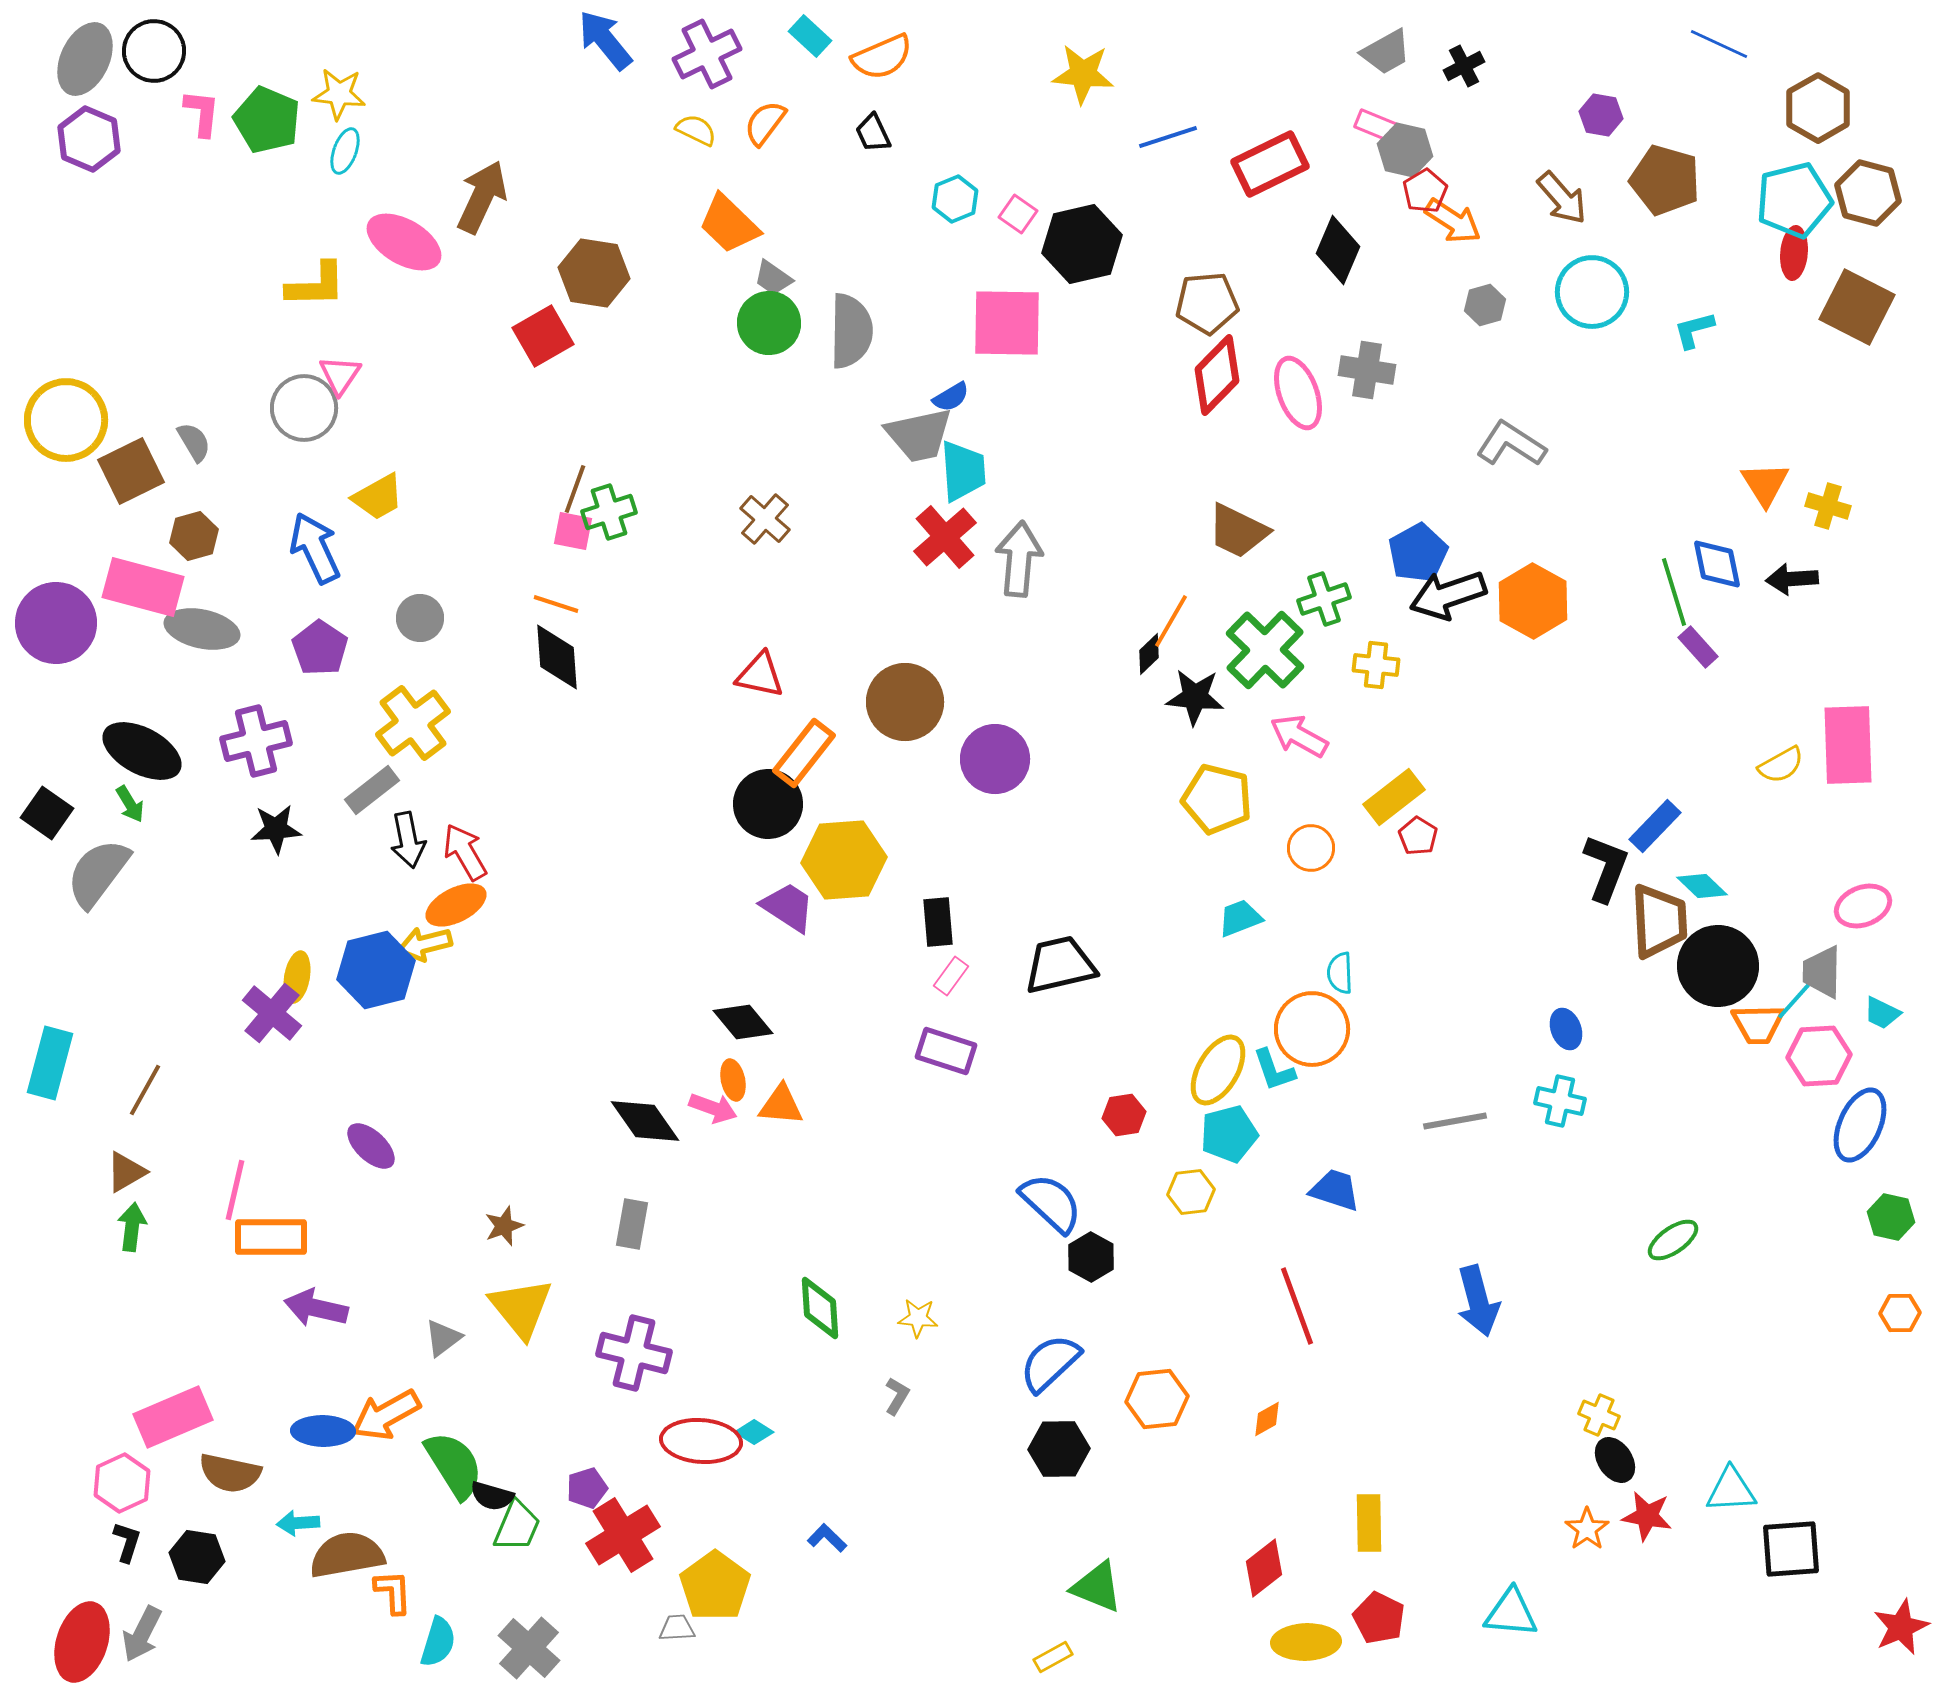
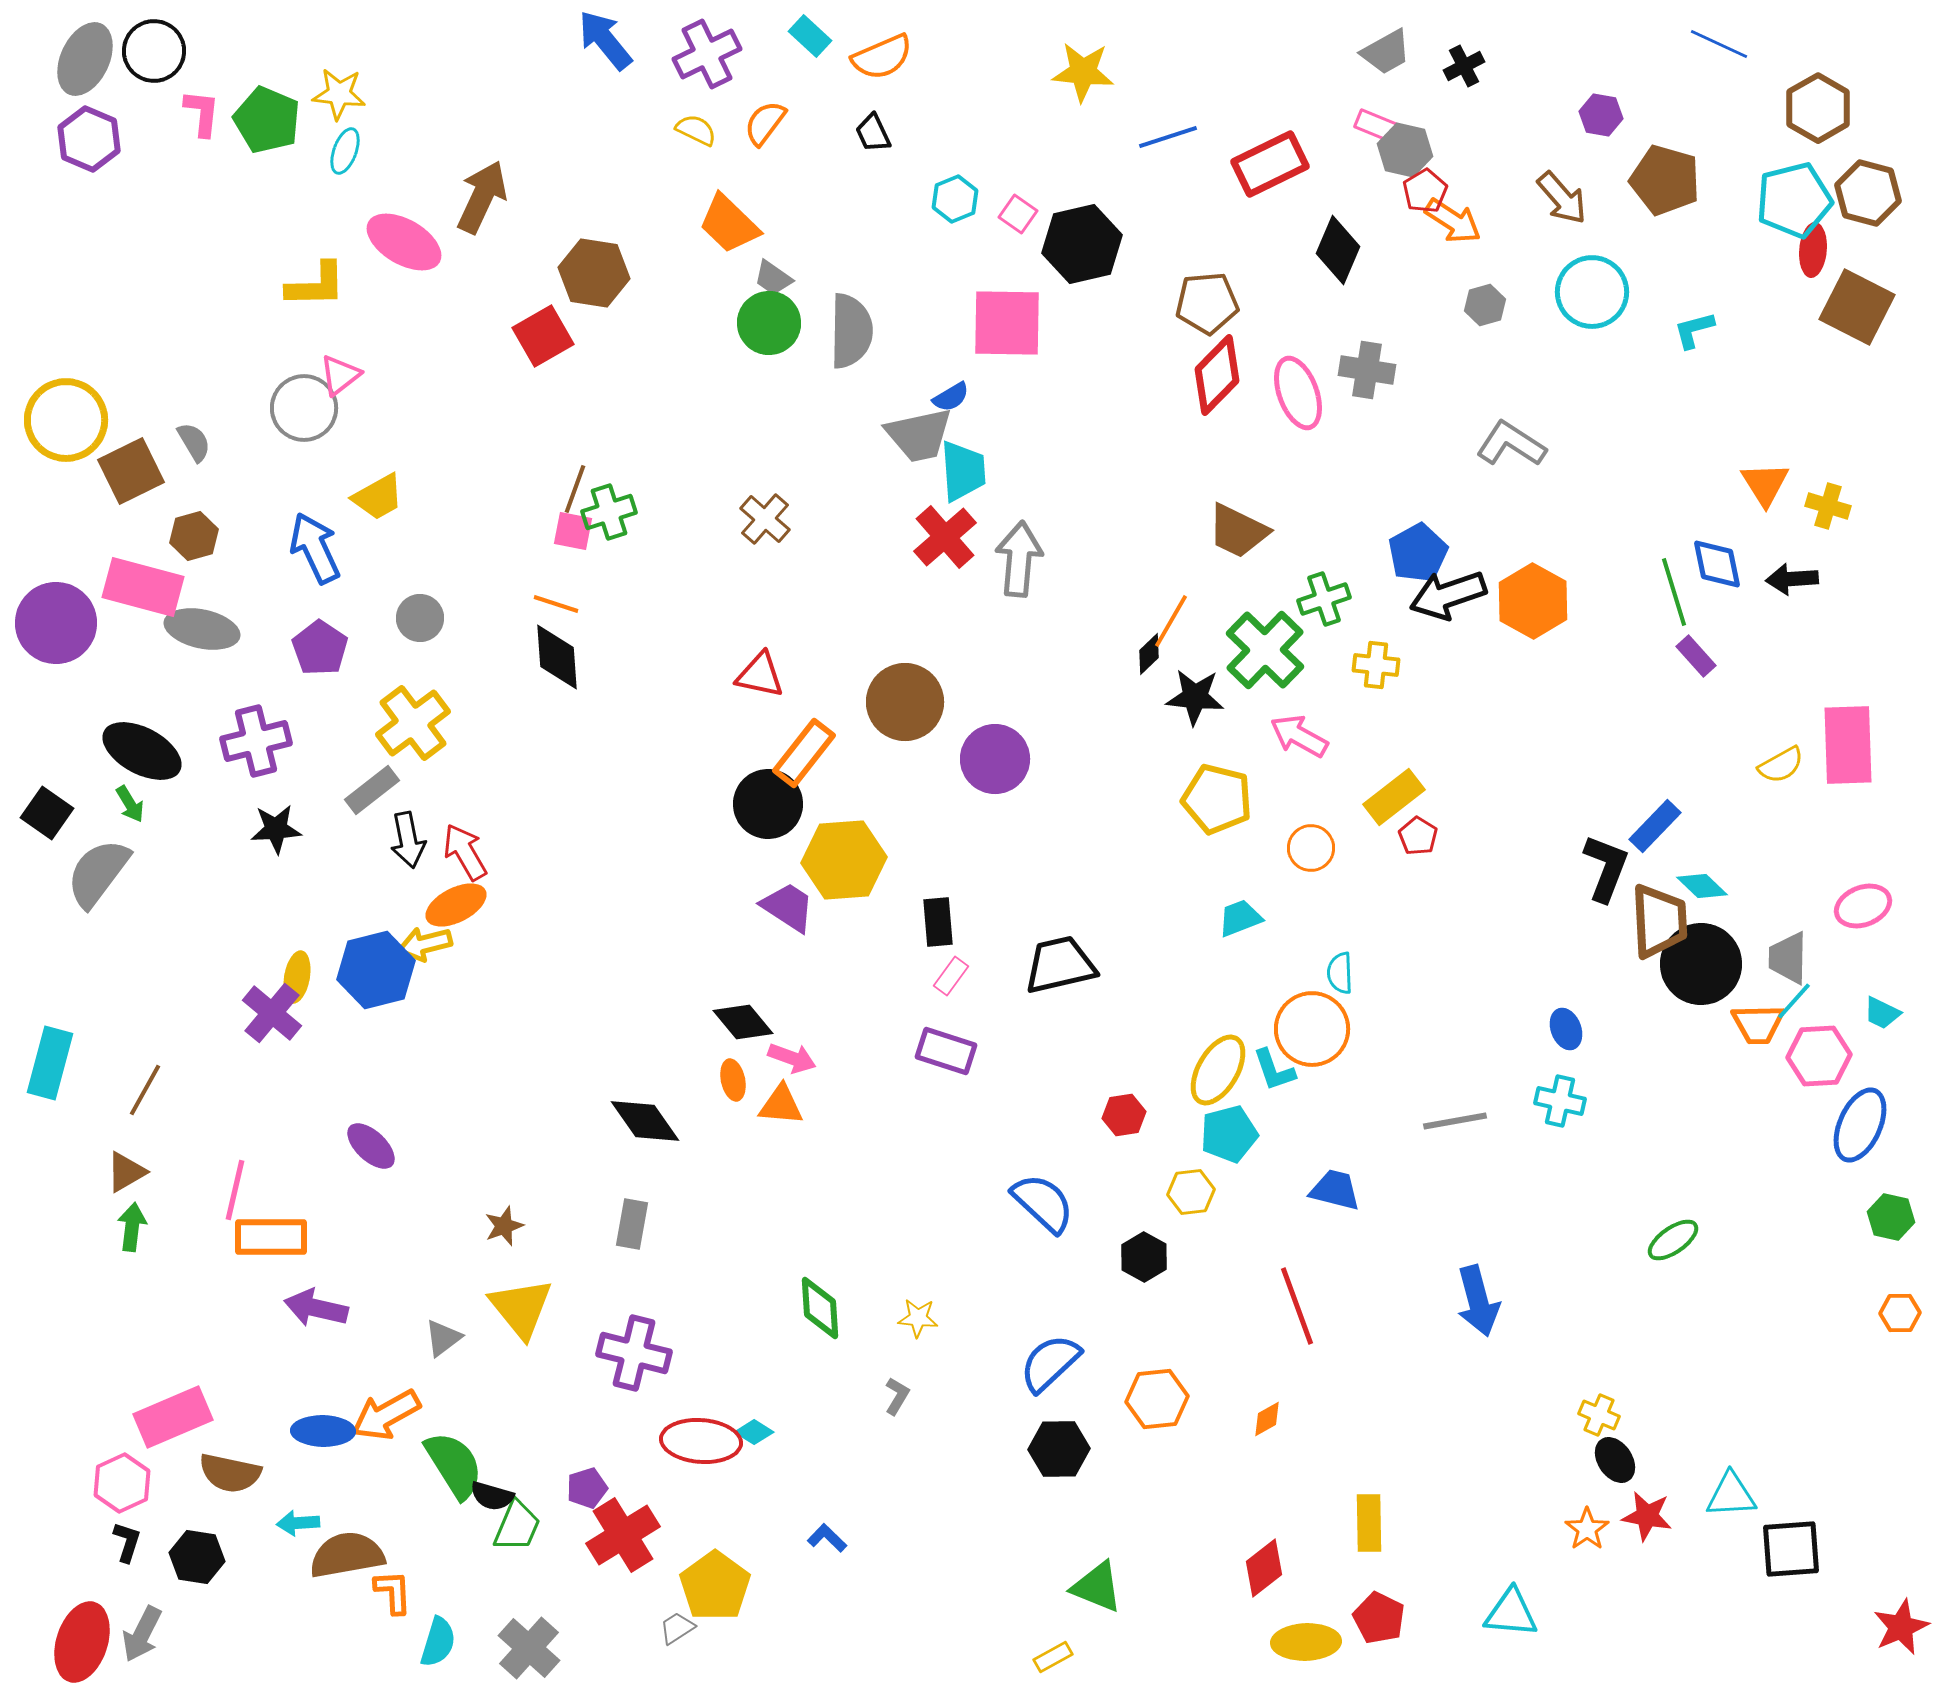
yellow star at (1083, 74): moved 2 px up
red ellipse at (1794, 253): moved 19 px right, 3 px up
pink triangle at (340, 375): rotated 18 degrees clockwise
purple rectangle at (1698, 647): moved 2 px left, 9 px down
black circle at (1718, 966): moved 17 px left, 2 px up
gray trapezoid at (1822, 972): moved 34 px left, 14 px up
pink arrow at (713, 1108): moved 79 px right, 50 px up
blue trapezoid at (1335, 1190): rotated 4 degrees counterclockwise
blue semicircle at (1051, 1203): moved 8 px left
black hexagon at (1091, 1257): moved 53 px right
cyan triangle at (1731, 1490): moved 5 px down
gray trapezoid at (677, 1628): rotated 30 degrees counterclockwise
